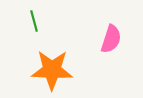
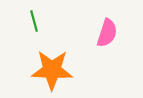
pink semicircle: moved 4 px left, 6 px up
